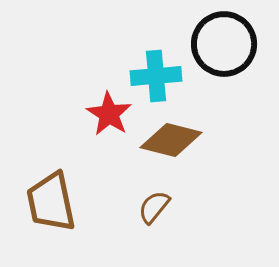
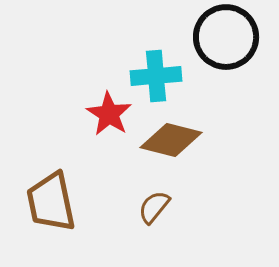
black circle: moved 2 px right, 7 px up
